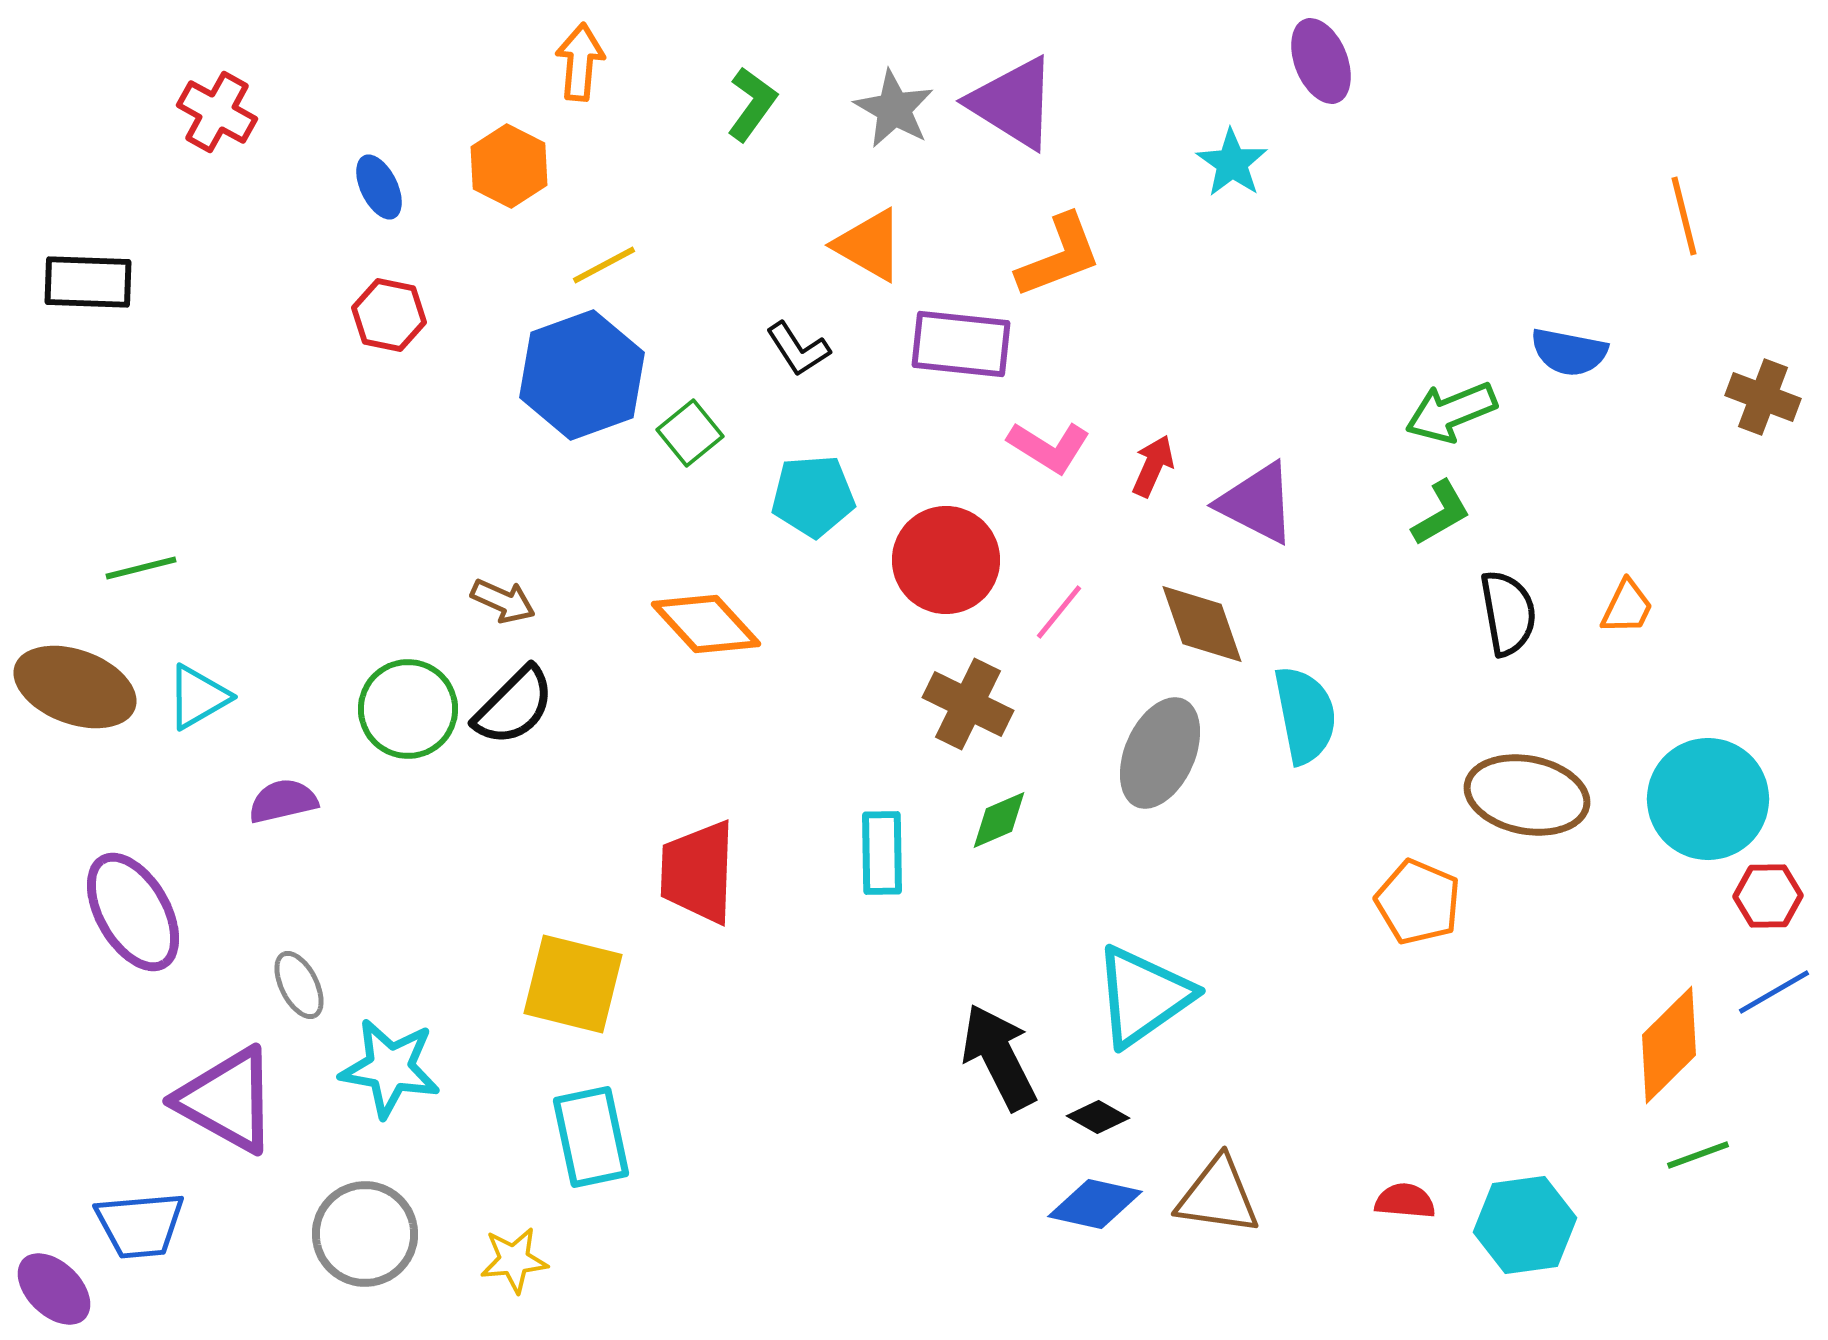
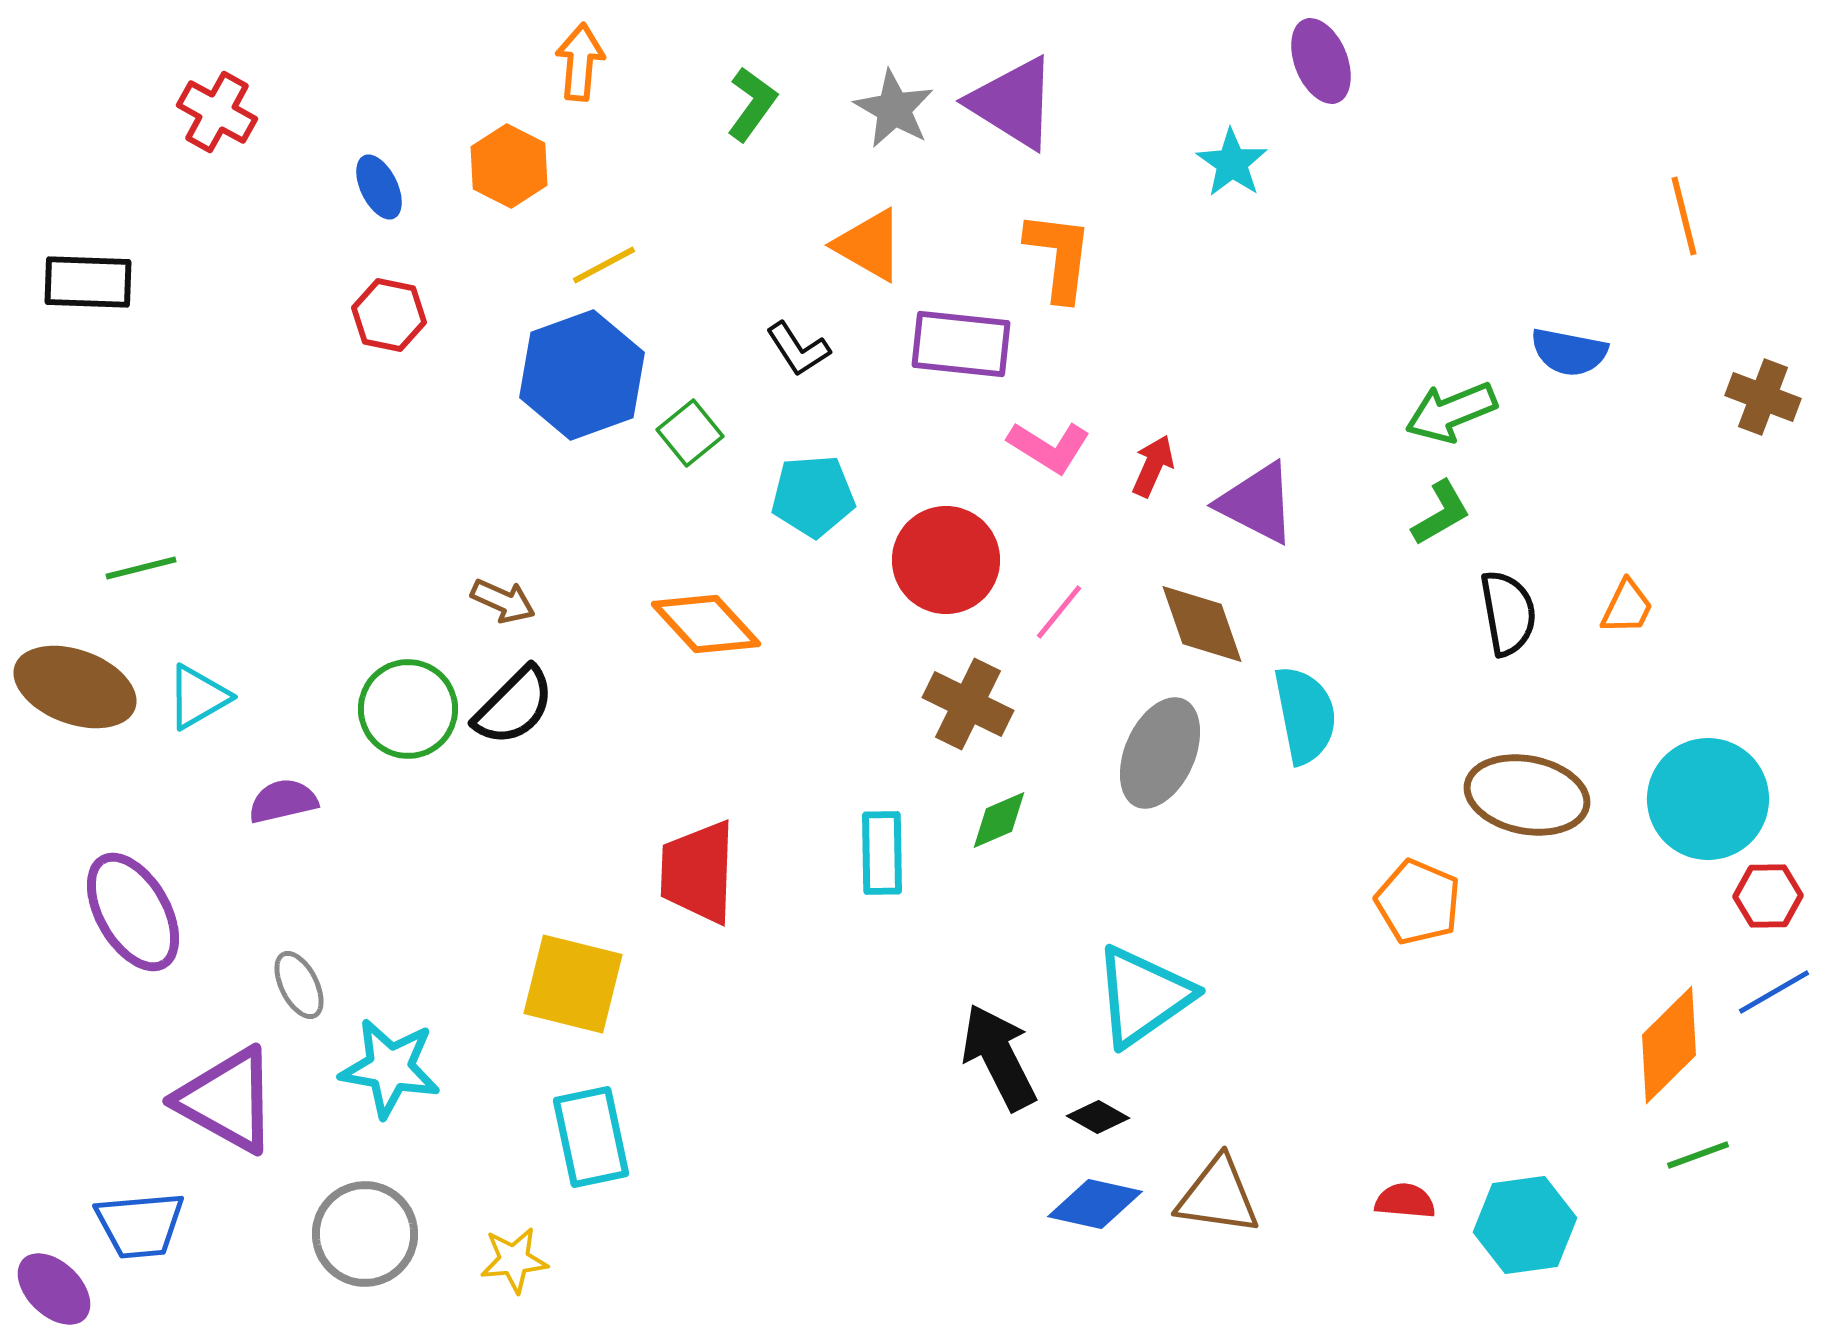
orange L-shape at (1059, 256): rotated 62 degrees counterclockwise
